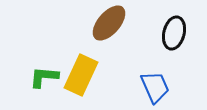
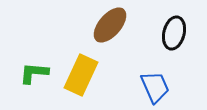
brown ellipse: moved 1 px right, 2 px down
green L-shape: moved 10 px left, 4 px up
